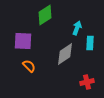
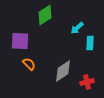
cyan arrow: rotated 152 degrees counterclockwise
purple square: moved 3 px left
gray diamond: moved 2 px left, 17 px down
orange semicircle: moved 2 px up
